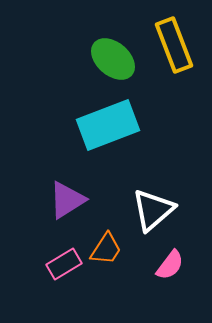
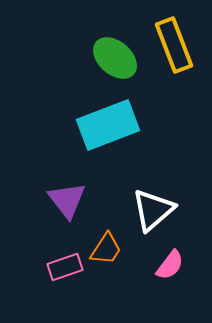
green ellipse: moved 2 px right, 1 px up
purple triangle: rotated 36 degrees counterclockwise
pink rectangle: moved 1 px right, 3 px down; rotated 12 degrees clockwise
